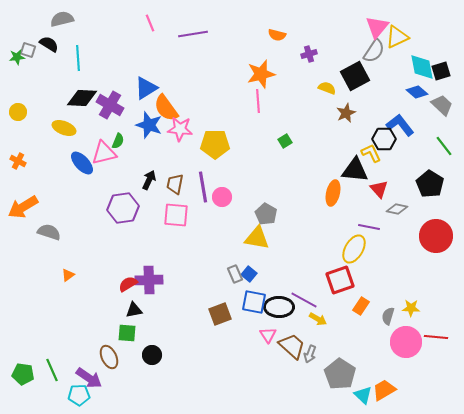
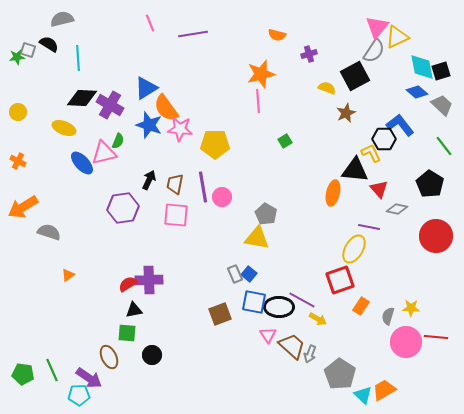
purple line at (304, 300): moved 2 px left
